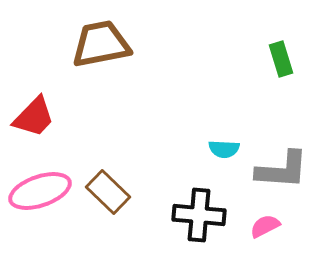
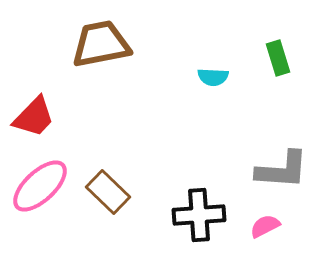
green rectangle: moved 3 px left, 1 px up
cyan semicircle: moved 11 px left, 72 px up
pink ellipse: moved 5 px up; rotated 24 degrees counterclockwise
black cross: rotated 9 degrees counterclockwise
